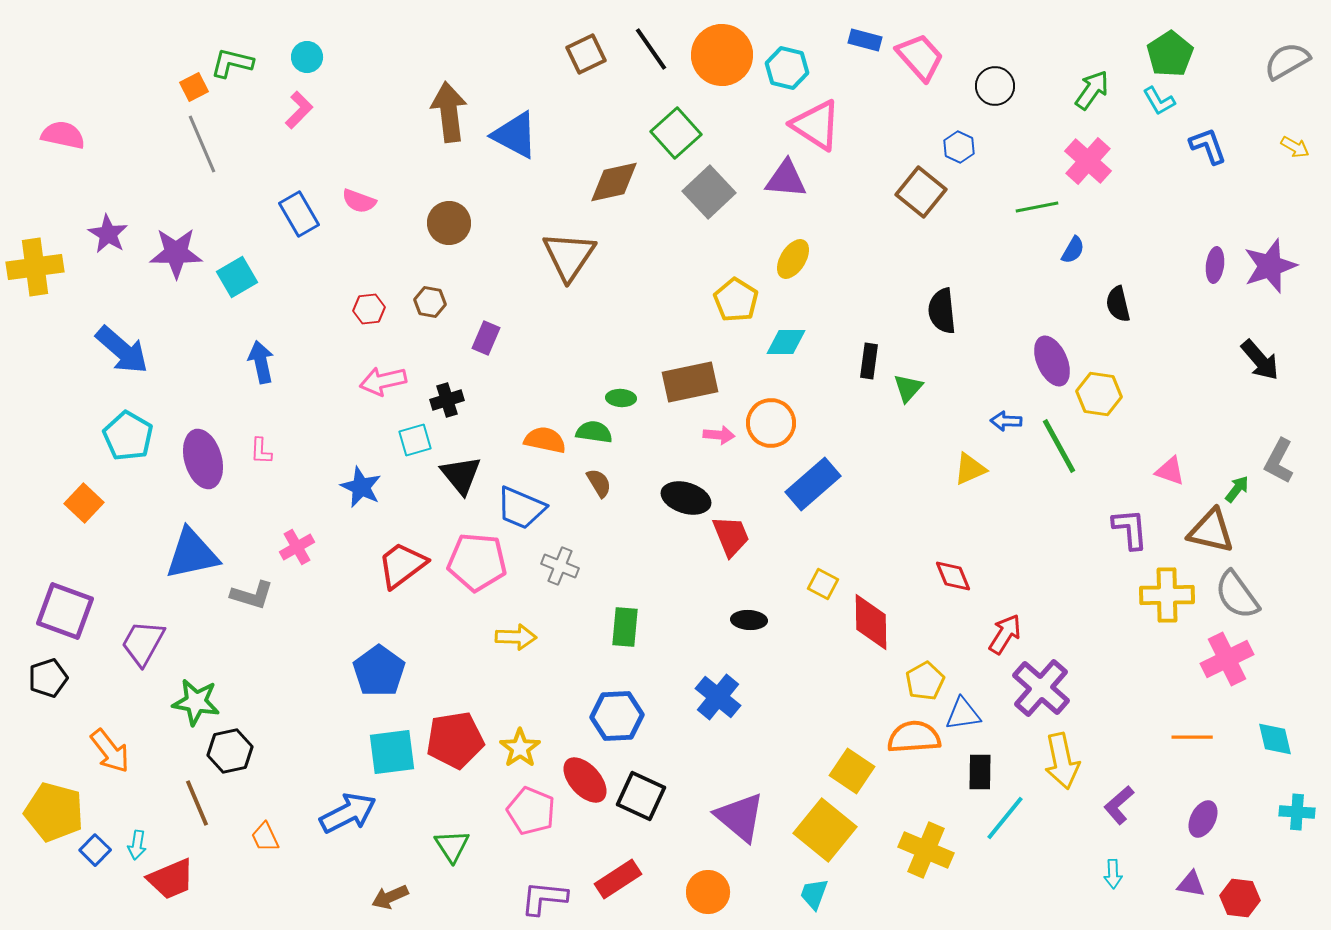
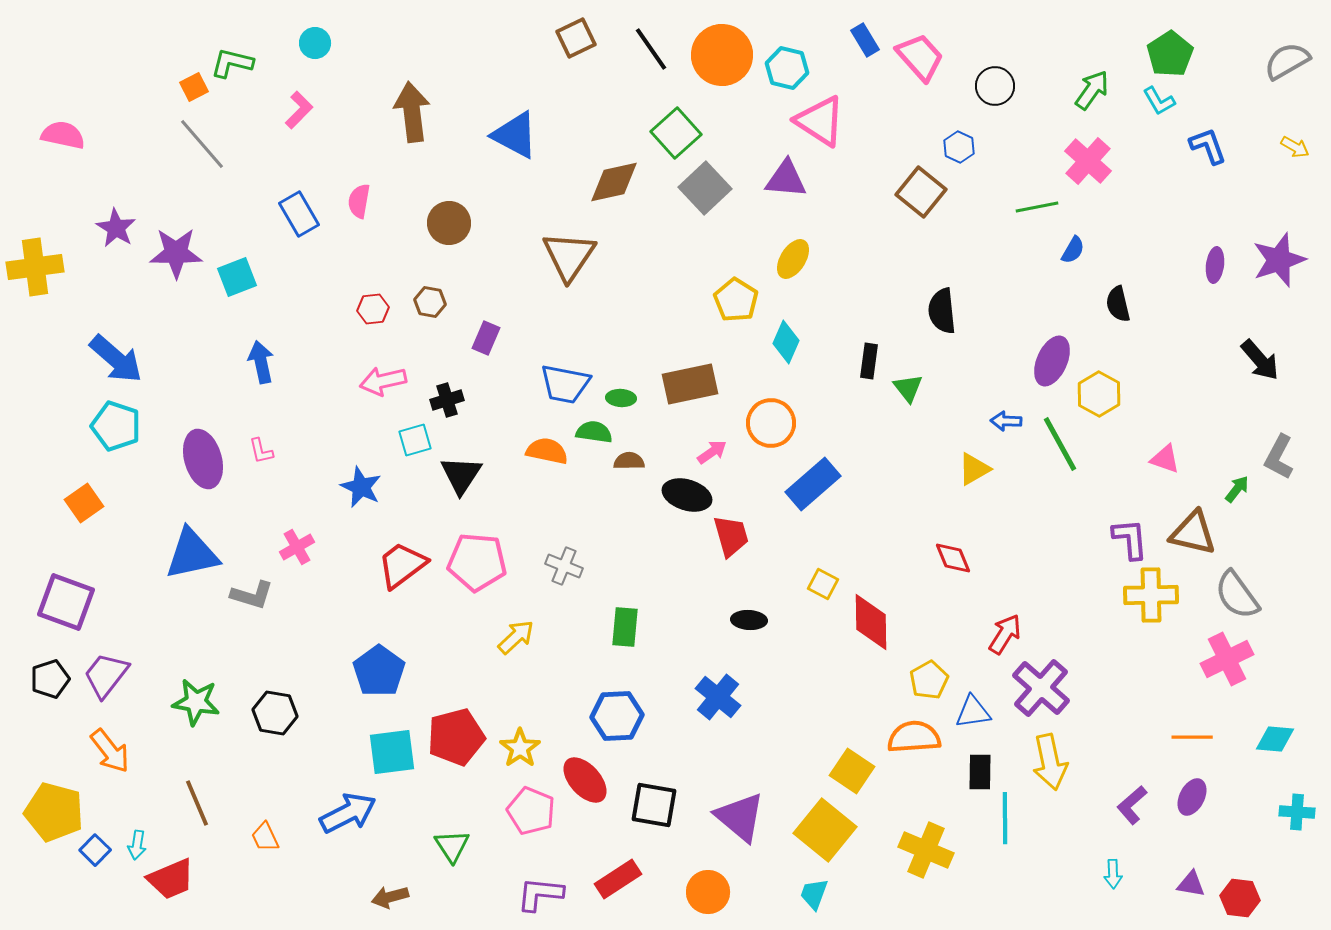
blue rectangle at (865, 40): rotated 44 degrees clockwise
brown square at (586, 54): moved 10 px left, 16 px up
cyan circle at (307, 57): moved 8 px right, 14 px up
brown arrow at (449, 112): moved 37 px left
pink triangle at (816, 125): moved 4 px right, 4 px up
gray line at (202, 144): rotated 18 degrees counterclockwise
gray square at (709, 192): moved 4 px left, 4 px up
pink semicircle at (359, 201): rotated 80 degrees clockwise
purple star at (108, 234): moved 8 px right, 6 px up
purple star at (1270, 266): moved 9 px right, 6 px up
cyan square at (237, 277): rotated 9 degrees clockwise
red hexagon at (369, 309): moved 4 px right
cyan diamond at (786, 342): rotated 66 degrees counterclockwise
blue arrow at (122, 350): moved 6 px left, 9 px down
purple ellipse at (1052, 361): rotated 48 degrees clockwise
brown rectangle at (690, 382): moved 2 px down
green triangle at (908, 388): rotated 20 degrees counterclockwise
yellow hexagon at (1099, 394): rotated 21 degrees clockwise
pink arrow at (719, 435): moved 7 px left, 17 px down; rotated 40 degrees counterclockwise
cyan pentagon at (128, 436): moved 12 px left, 10 px up; rotated 12 degrees counterclockwise
orange semicircle at (545, 440): moved 2 px right, 11 px down
green line at (1059, 446): moved 1 px right, 2 px up
pink L-shape at (261, 451): rotated 16 degrees counterclockwise
gray L-shape at (1279, 461): moved 4 px up
yellow triangle at (970, 469): moved 4 px right; rotated 6 degrees counterclockwise
pink triangle at (1170, 471): moved 5 px left, 12 px up
black triangle at (461, 475): rotated 12 degrees clockwise
brown semicircle at (599, 483): moved 30 px right, 22 px up; rotated 60 degrees counterclockwise
black ellipse at (686, 498): moved 1 px right, 3 px up
orange square at (84, 503): rotated 12 degrees clockwise
blue trapezoid at (521, 508): moved 44 px right, 124 px up; rotated 12 degrees counterclockwise
purple L-shape at (1130, 529): moved 10 px down
brown triangle at (1211, 531): moved 18 px left, 2 px down
red trapezoid at (731, 536): rotated 6 degrees clockwise
gray cross at (560, 566): moved 4 px right
red diamond at (953, 576): moved 18 px up
yellow cross at (1167, 595): moved 16 px left
purple square at (65, 611): moved 1 px right, 9 px up
yellow arrow at (516, 637): rotated 45 degrees counterclockwise
purple trapezoid at (143, 643): moved 37 px left, 32 px down; rotated 9 degrees clockwise
black pentagon at (48, 678): moved 2 px right, 1 px down
yellow pentagon at (925, 681): moved 4 px right, 1 px up
blue triangle at (963, 714): moved 10 px right, 2 px up
cyan diamond at (1275, 739): rotated 72 degrees counterclockwise
red pentagon at (455, 740): moved 1 px right, 3 px up; rotated 6 degrees counterclockwise
black hexagon at (230, 751): moved 45 px right, 38 px up; rotated 21 degrees clockwise
yellow arrow at (1062, 761): moved 12 px left, 1 px down
black square at (641, 796): moved 13 px right, 9 px down; rotated 15 degrees counterclockwise
purple L-shape at (1119, 805): moved 13 px right
cyan line at (1005, 818): rotated 39 degrees counterclockwise
purple ellipse at (1203, 819): moved 11 px left, 22 px up
brown arrow at (390, 897): rotated 9 degrees clockwise
purple L-shape at (544, 898): moved 4 px left, 4 px up
